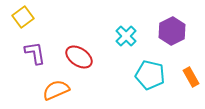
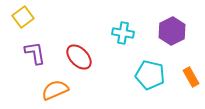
cyan cross: moved 3 px left, 3 px up; rotated 35 degrees counterclockwise
red ellipse: rotated 12 degrees clockwise
orange semicircle: moved 1 px left
